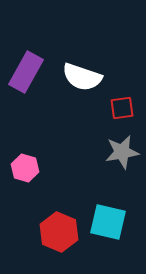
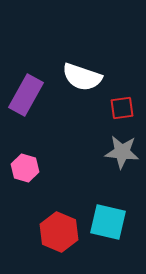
purple rectangle: moved 23 px down
gray star: rotated 16 degrees clockwise
